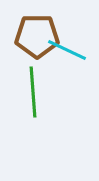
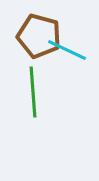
brown pentagon: moved 2 px right; rotated 15 degrees clockwise
